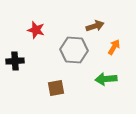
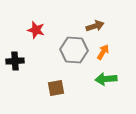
orange arrow: moved 11 px left, 5 px down
